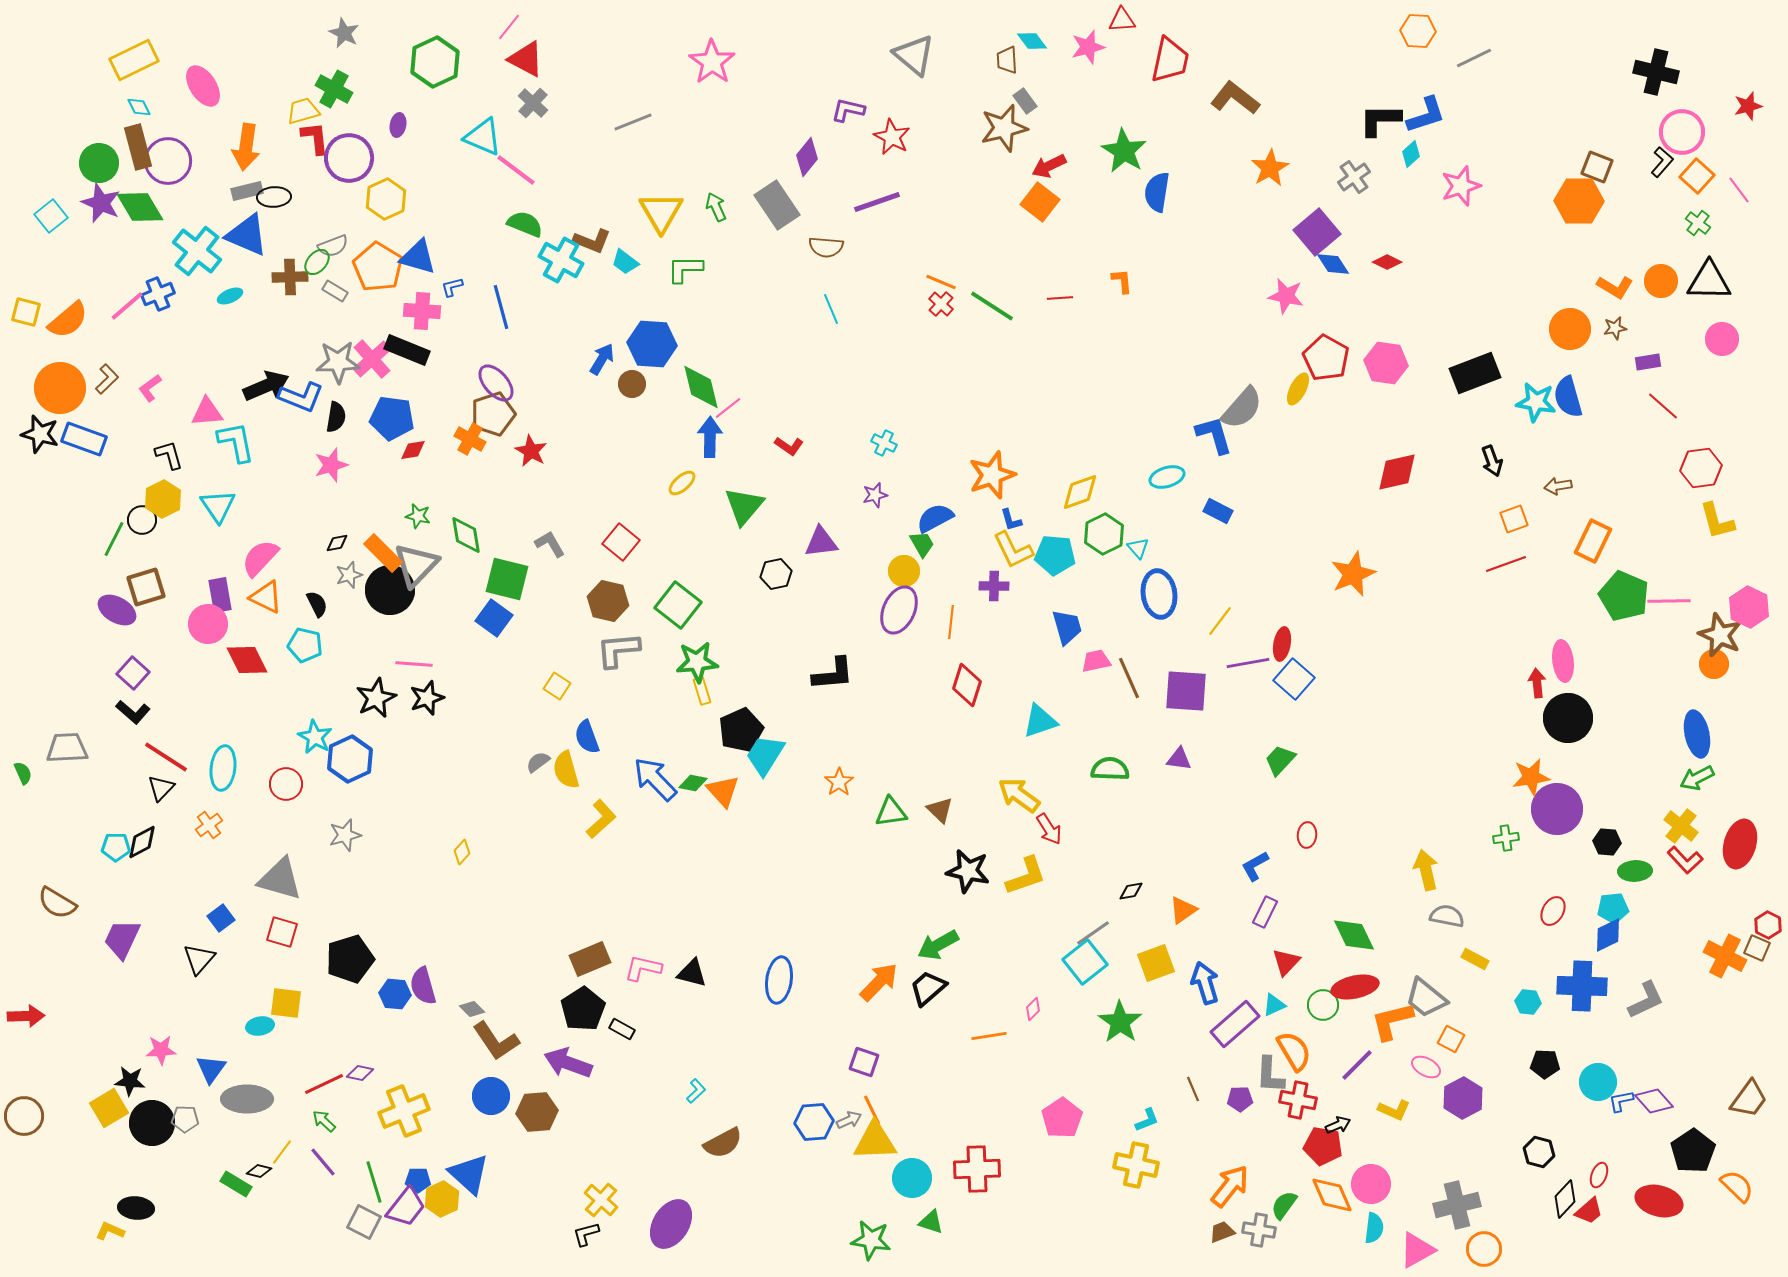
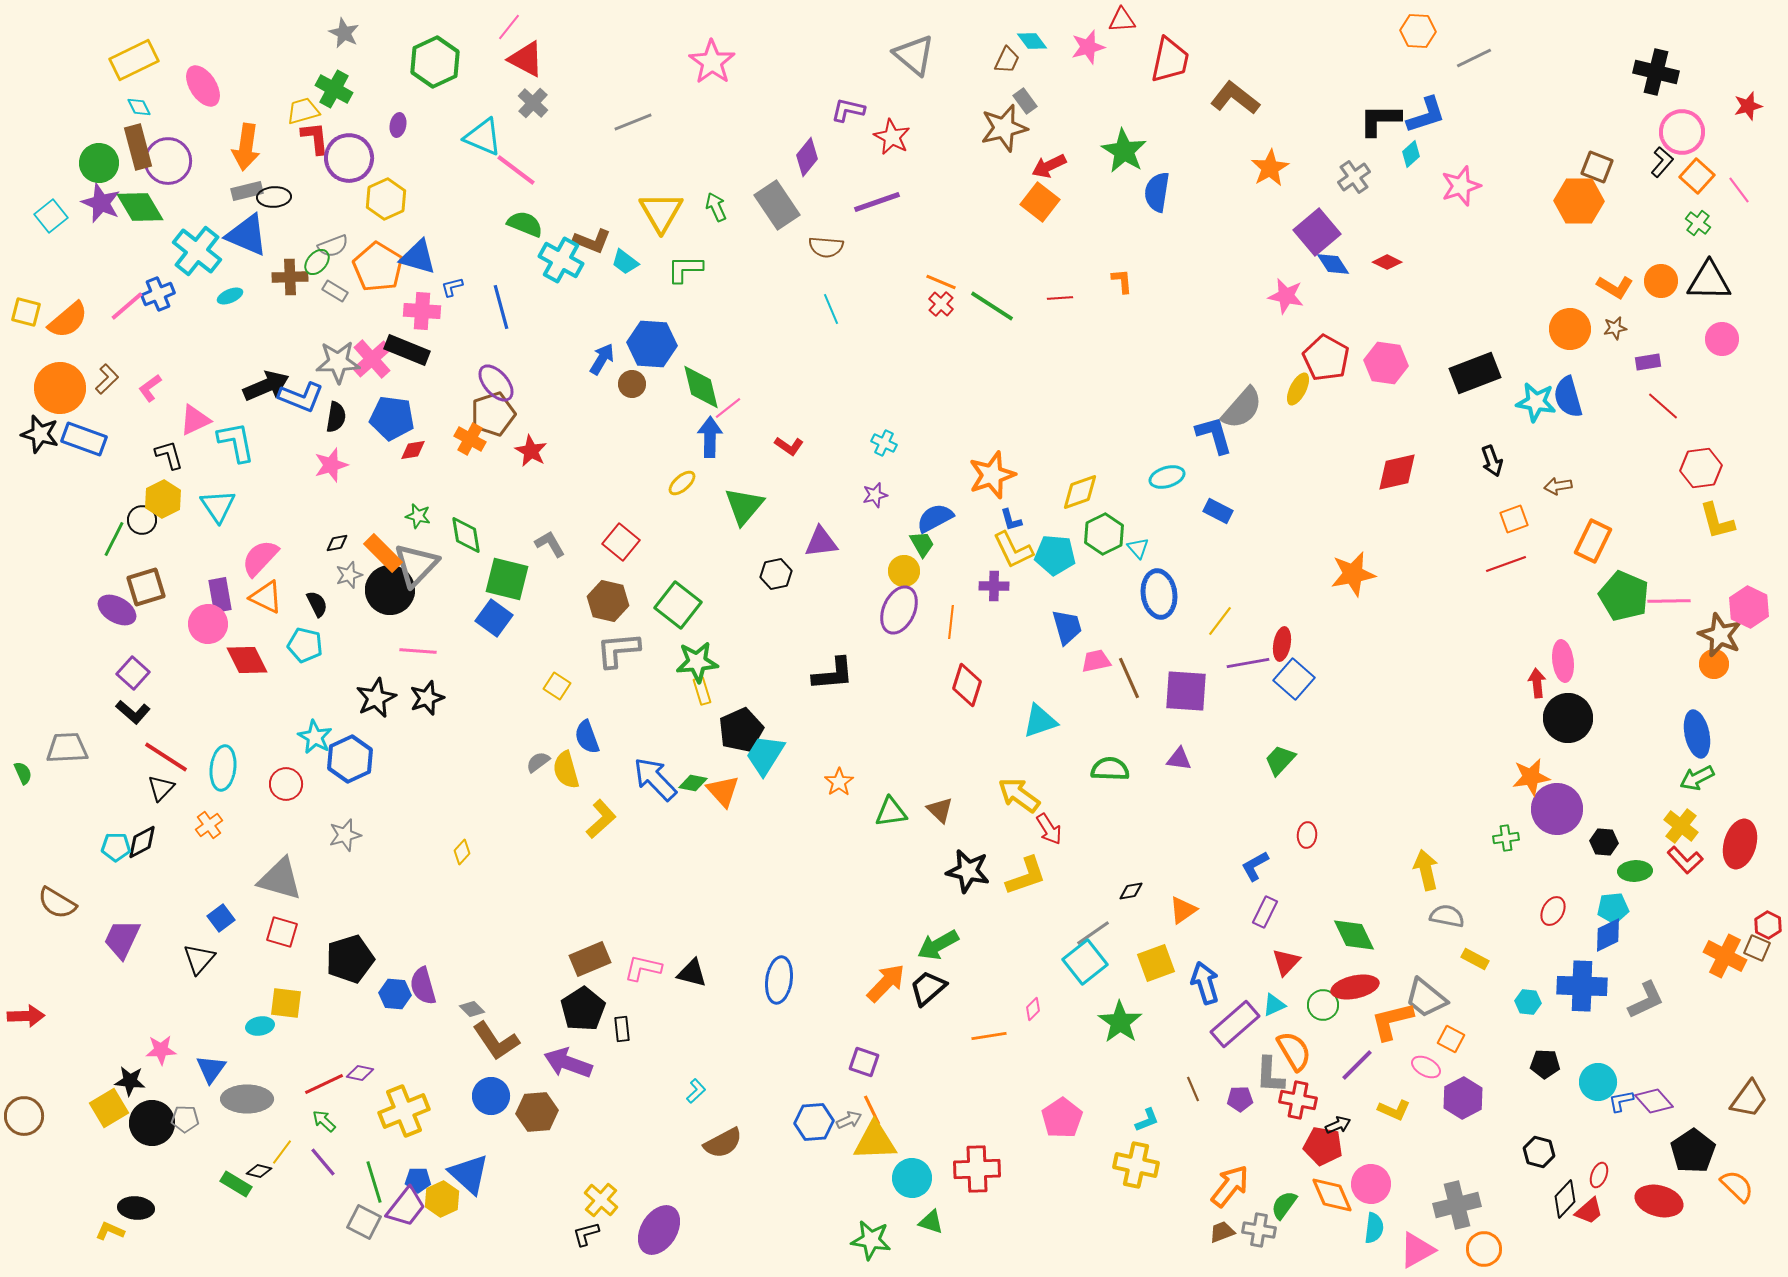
brown trapezoid at (1007, 60): rotated 152 degrees counterclockwise
pink triangle at (207, 412): moved 12 px left, 8 px down; rotated 20 degrees counterclockwise
orange star at (1353, 574): rotated 12 degrees clockwise
pink line at (414, 664): moved 4 px right, 13 px up
black hexagon at (1607, 842): moved 3 px left
orange arrow at (879, 982): moved 7 px right, 1 px down
black rectangle at (622, 1029): rotated 55 degrees clockwise
purple ellipse at (671, 1224): moved 12 px left, 6 px down
